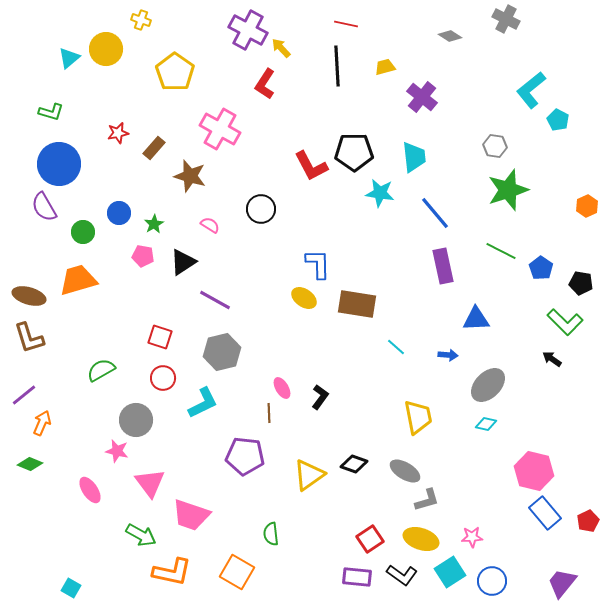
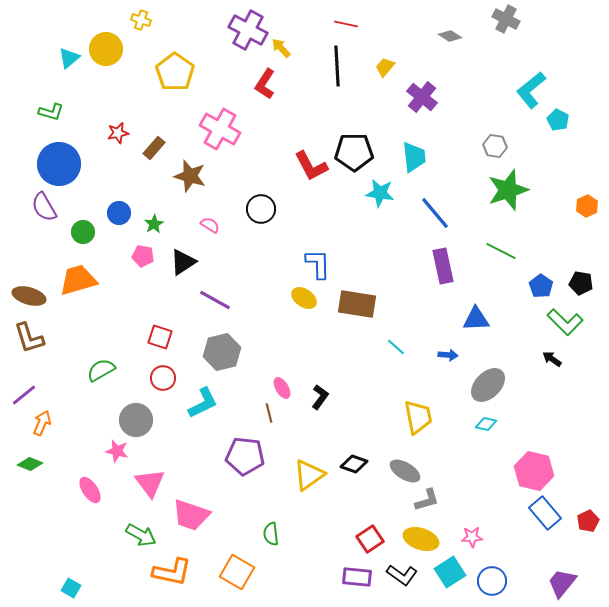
yellow trapezoid at (385, 67): rotated 35 degrees counterclockwise
blue pentagon at (541, 268): moved 18 px down
brown line at (269, 413): rotated 12 degrees counterclockwise
